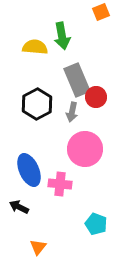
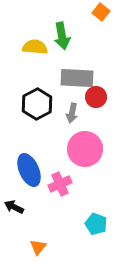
orange square: rotated 30 degrees counterclockwise
gray rectangle: moved 2 px up; rotated 64 degrees counterclockwise
gray arrow: moved 1 px down
pink cross: rotated 30 degrees counterclockwise
black arrow: moved 5 px left
